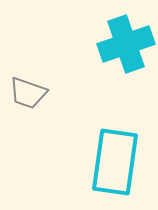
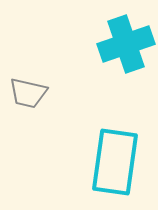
gray trapezoid: rotated 6 degrees counterclockwise
